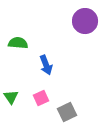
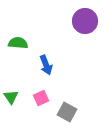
gray square: rotated 36 degrees counterclockwise
